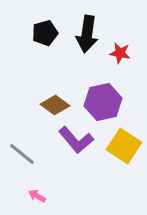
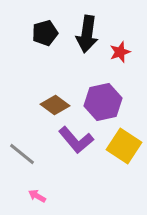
red star: moved 1 px up; rotated 30 degrees counterclockwise
